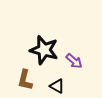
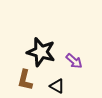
black star: moved 3 px left, 2 px down
